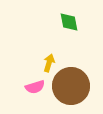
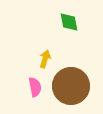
yellow arrow: moved 4 px left, 4 px up
pink semicircle: rotated 84 degrees counterclockwise
